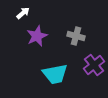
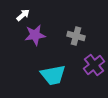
white arrow: moved 2 px down
purple star: moved 2 px left, 1 px up; rotated 15 degrees clockwise
cyan trapezoid: moved 2 px left, 1 px down
